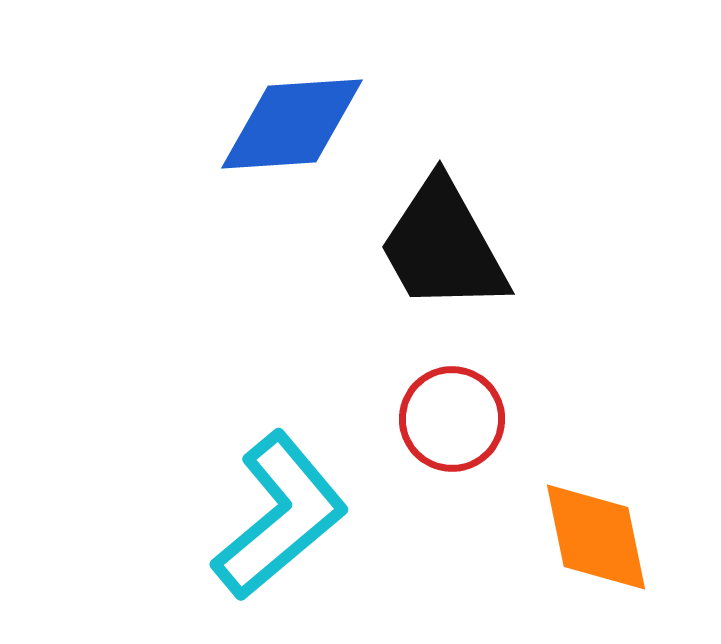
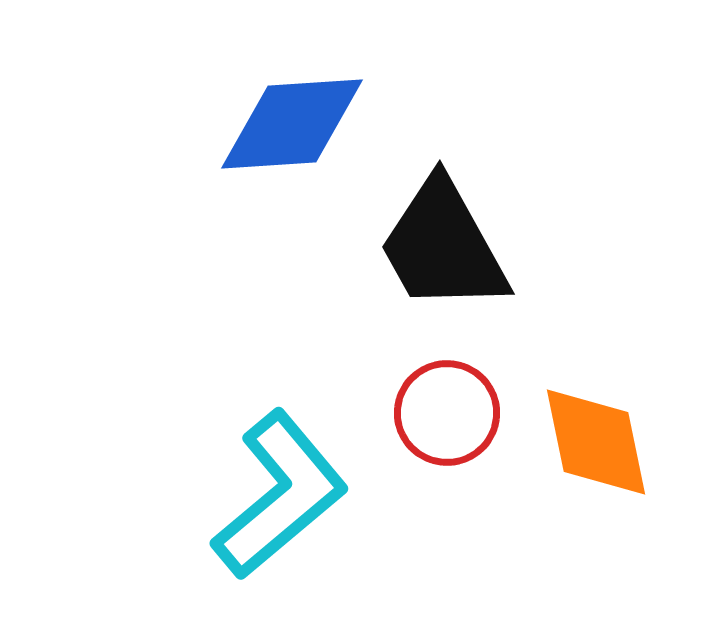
red circle: moved 5 px left, 6 px up
cyan L-shape: moved 21 px up
orange diamond: moved 95 px up
